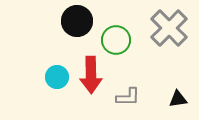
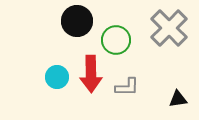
red arrow: moved 1 px up
gray L-shape: moved 1 px left, 10 px up
